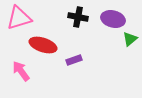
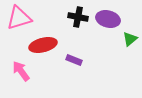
purple ellipse: moved 5 px left
red ellipse: rotated 32 degrees counterclockwise
purple rectangle: rotated 42 degrees clockwise
